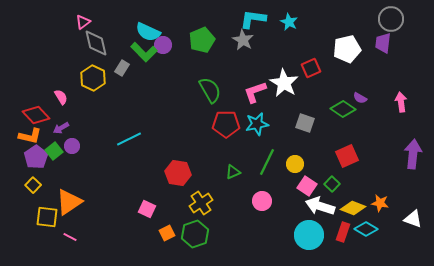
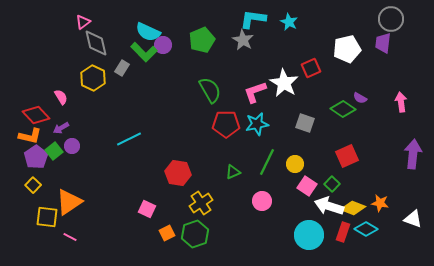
white arrow at (320, 206): moved 9 px right
